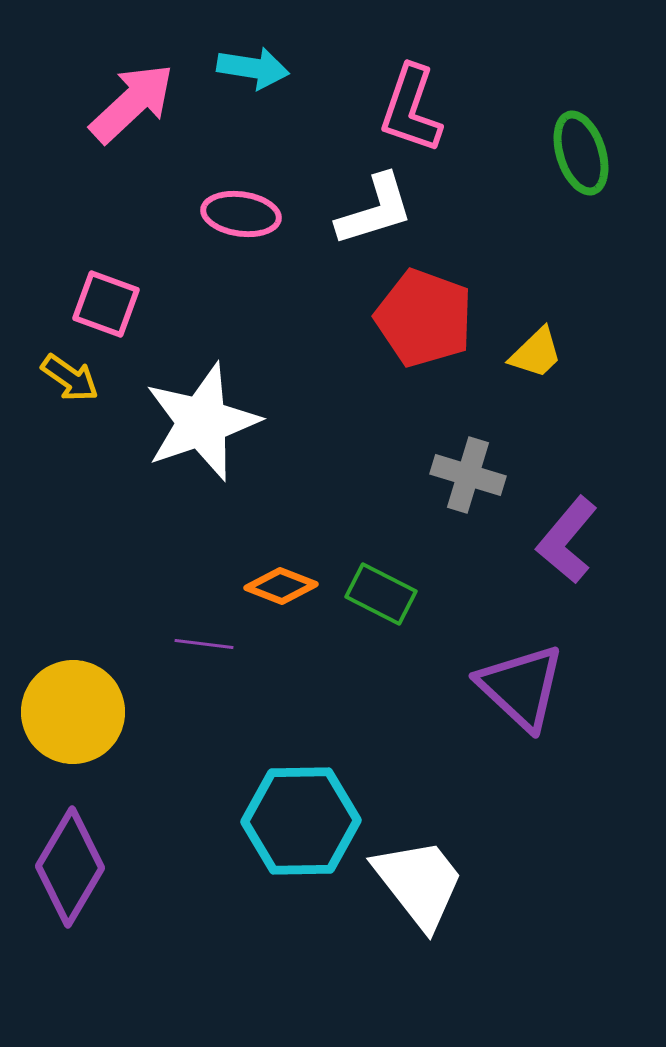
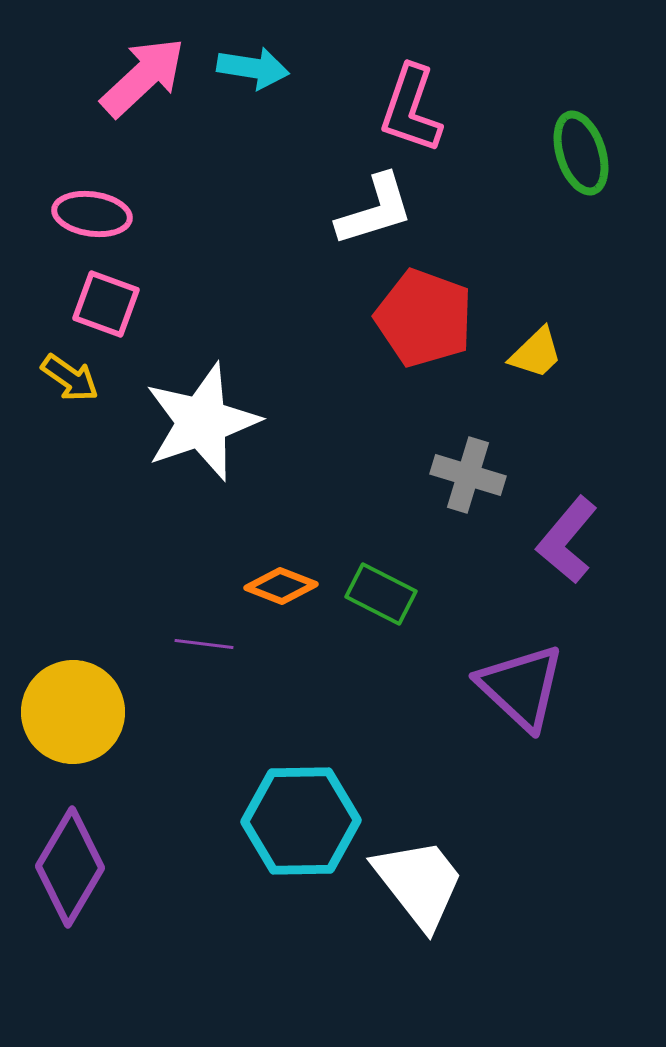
pink arrow: moved 11 px right, 26 px up
pink ellipse: moved 149 px left
